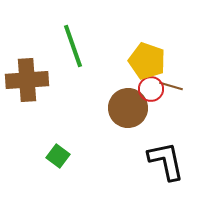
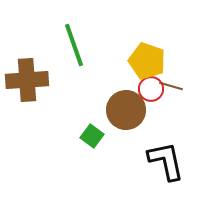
green line: moved 1 px right, 1 px up
brown circle: moved 2 px left, 2 px down
green square: moved 34 px right, 20 px up
